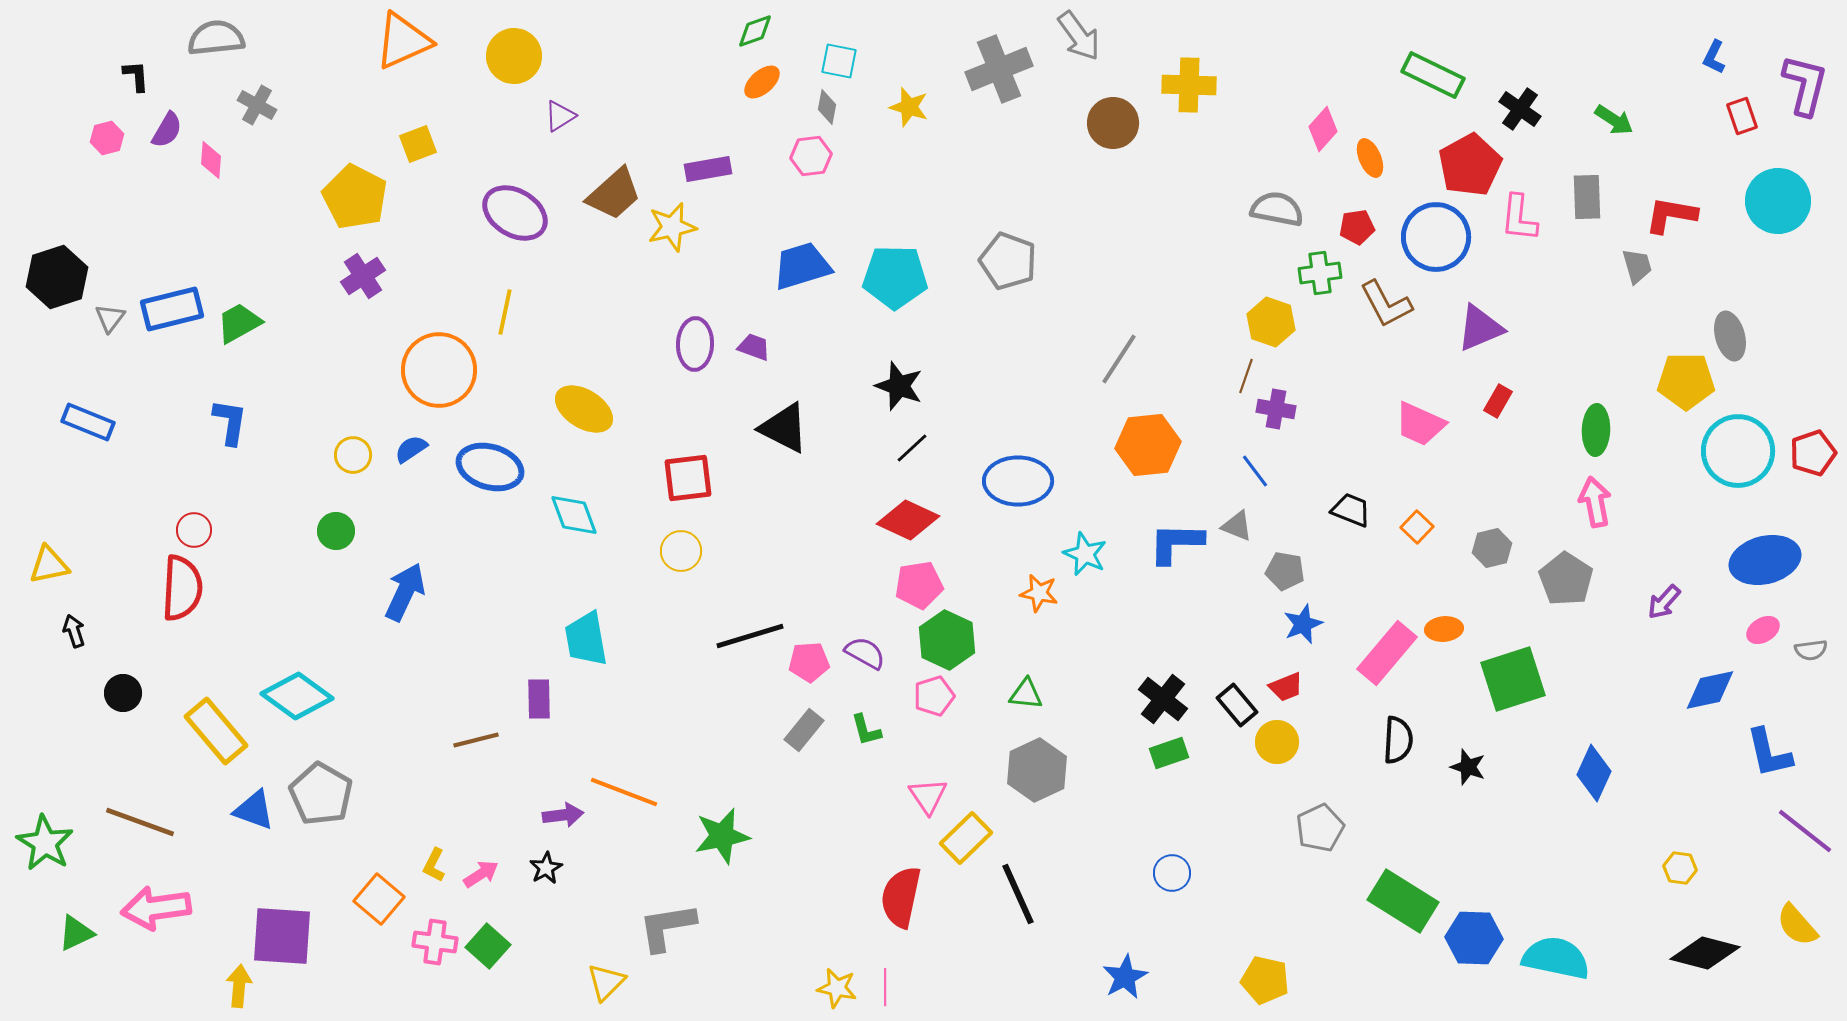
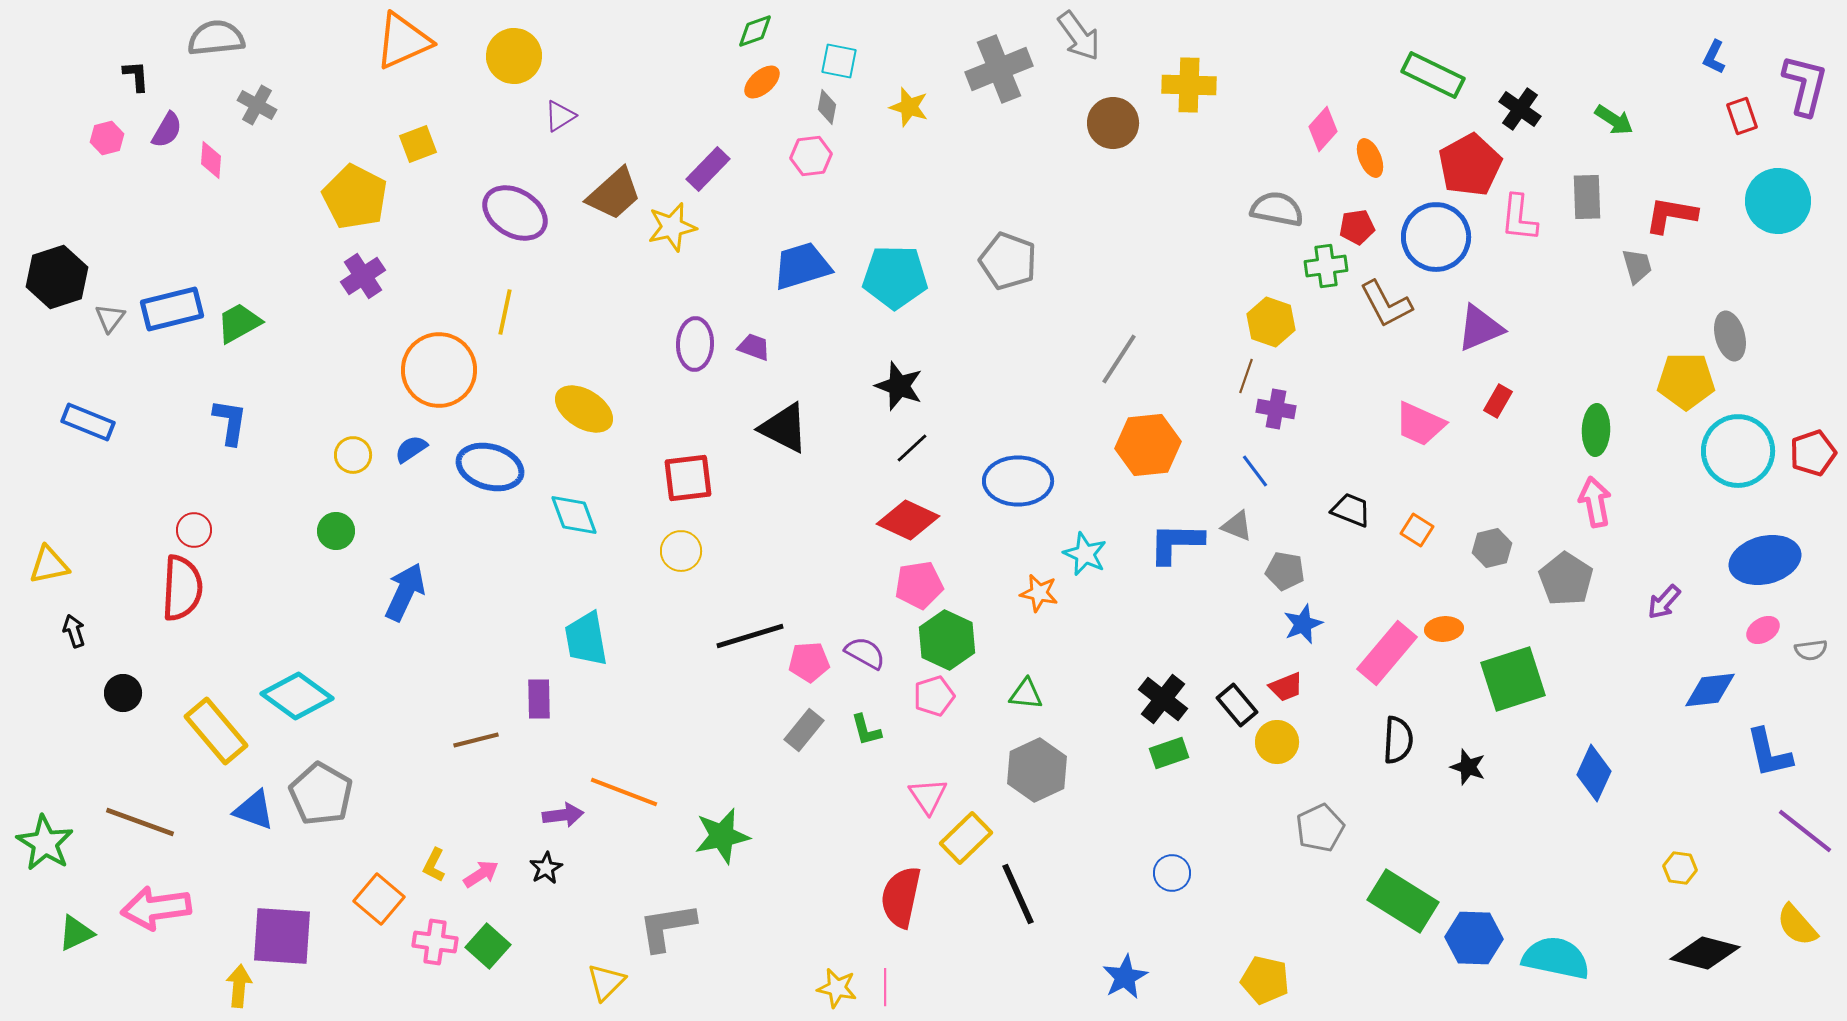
purple rectangle at (708, 169): rotated 36 degrees counterclockwise
green cross at (1320, 273): moved 6 px right, 7 px up
orange square at (1417, 527): moved 3 px down; rotated 12 degrees counterclockwise
blue diamond at (1710, 690): rotated 6 degrees clockwise
